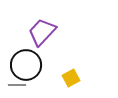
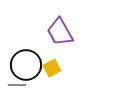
purple trapezoid: moved 18 px right; rotated 72 degrees counterclockwise
yellow square: moved 19 px left, 10 px up
